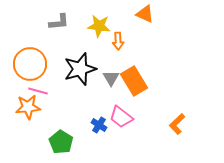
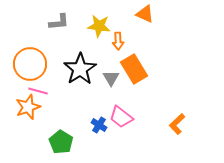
black star: rotated 16 degrees counterclockwise
orange rectangle: moved 12 px up
orange star: rotated 15 degrees counterclockwise
